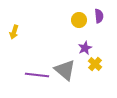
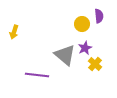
yellow circle: moved 3 px right, 4 px down
gray triangle: moved 15 px up
